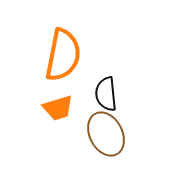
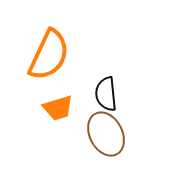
orange semicircle: moved 14 px left; rotated 14 degrees clockwise
